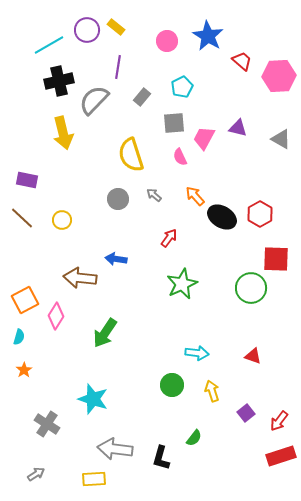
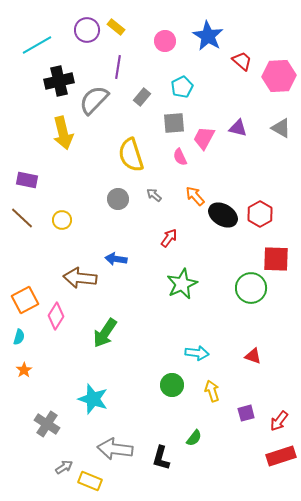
pink circle at (167, 41): moved 2 px left
cyan line at (49, 45): moved 12 px left
gray triangle at (281, 139): moved 11 px up
black ellipse at (222, 217): moved 1 px right, 2 px up
purple square at (246, 413): rotated 24 degrees clockwise
gray arrow at (36, 474): moved 28 px right, 7 px up
yellow rectangle at (94, 479): moved 4 px left, 2 px down; rotated 25 degrees clockwise
